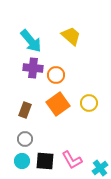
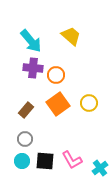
brown rectangle: moved 1 px right; rotated 21 degrees clockwise
